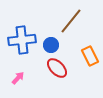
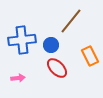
pink arrow: rotated 40 degrees clockwise
